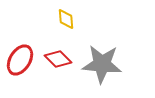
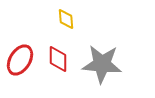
red diamond: rotated 44 degrees clockwise
